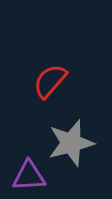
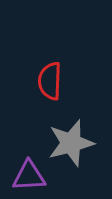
red semicircle: rotated 39 degrees counterclockwise
